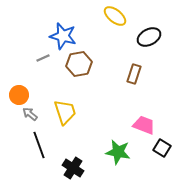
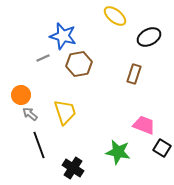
orange circle: moved 2 px right
